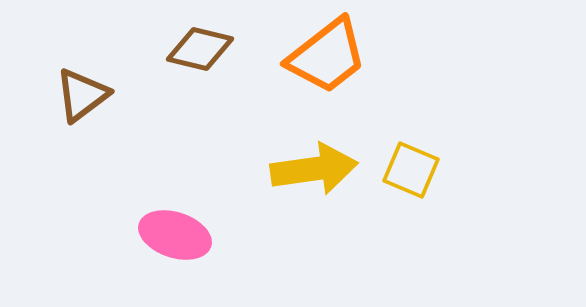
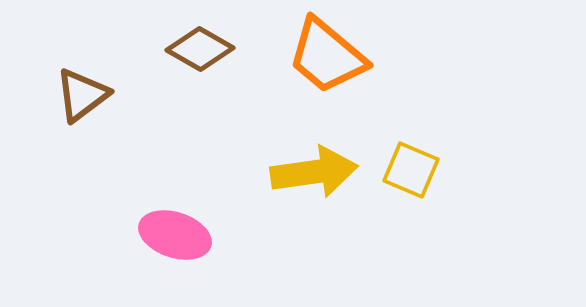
brown diamond: rotated 16 degrees clockwise
orange trapezoid: rotated 78 degrees clockwise
yellow arrow: moved 3 px down
